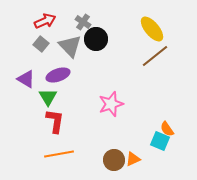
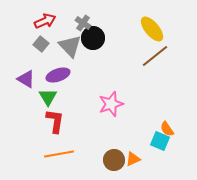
gray cross: moved 1 px down
black circle: moved 3 px left, 1 px up
